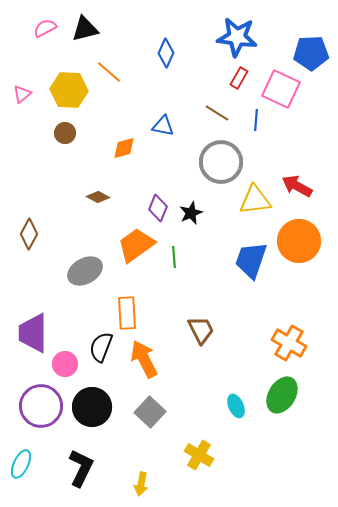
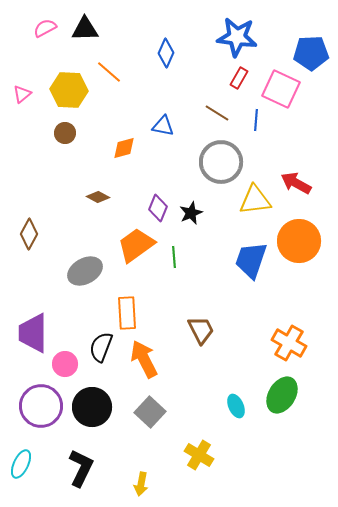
black triangle at (85, 29): rotated 12 degrees clockwise
red arrow at (297, 186): moved 1 px left, 3 px up
